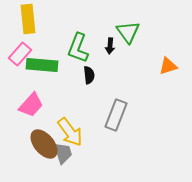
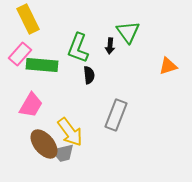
yellow rectangle: rotated 20 degrees counterclockwise
pink trapezoid: rotated 12 degrees counterclockwise
gray trapezoid: rotated 95 degrees clockwise
